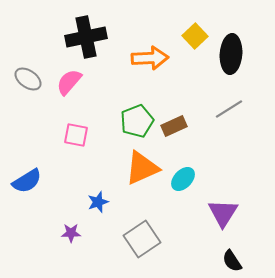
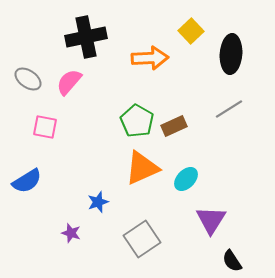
yellow square: moved 4 px left, 5 px up
green pentagon: rotated 20 degrees counterclockwise
pink square: moved 31 px left, 8 px up
cyan ellipse: moved 3 px right
purple triangle: moved 12 px left, 7 px down
purple star: rotated 18 degrees clockwise
